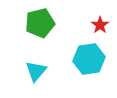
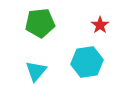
green pentagon: rotated 8 degrees clockwise
cyan hexagon: moved 2 px left, 3 px down
